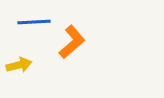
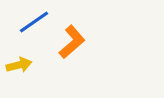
blue line: rotated 32 degrees counterclockwise
